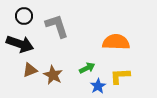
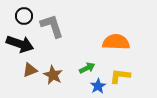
gray L-shape: moved 5 px left
yellow L-shape: rotated 10 degrees clockwise
